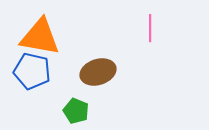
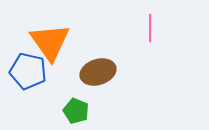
orange triangle: moved 10 px right, 5 px down; rotated 45 degrees clockwise
blue pentagon: moved 4 px left
